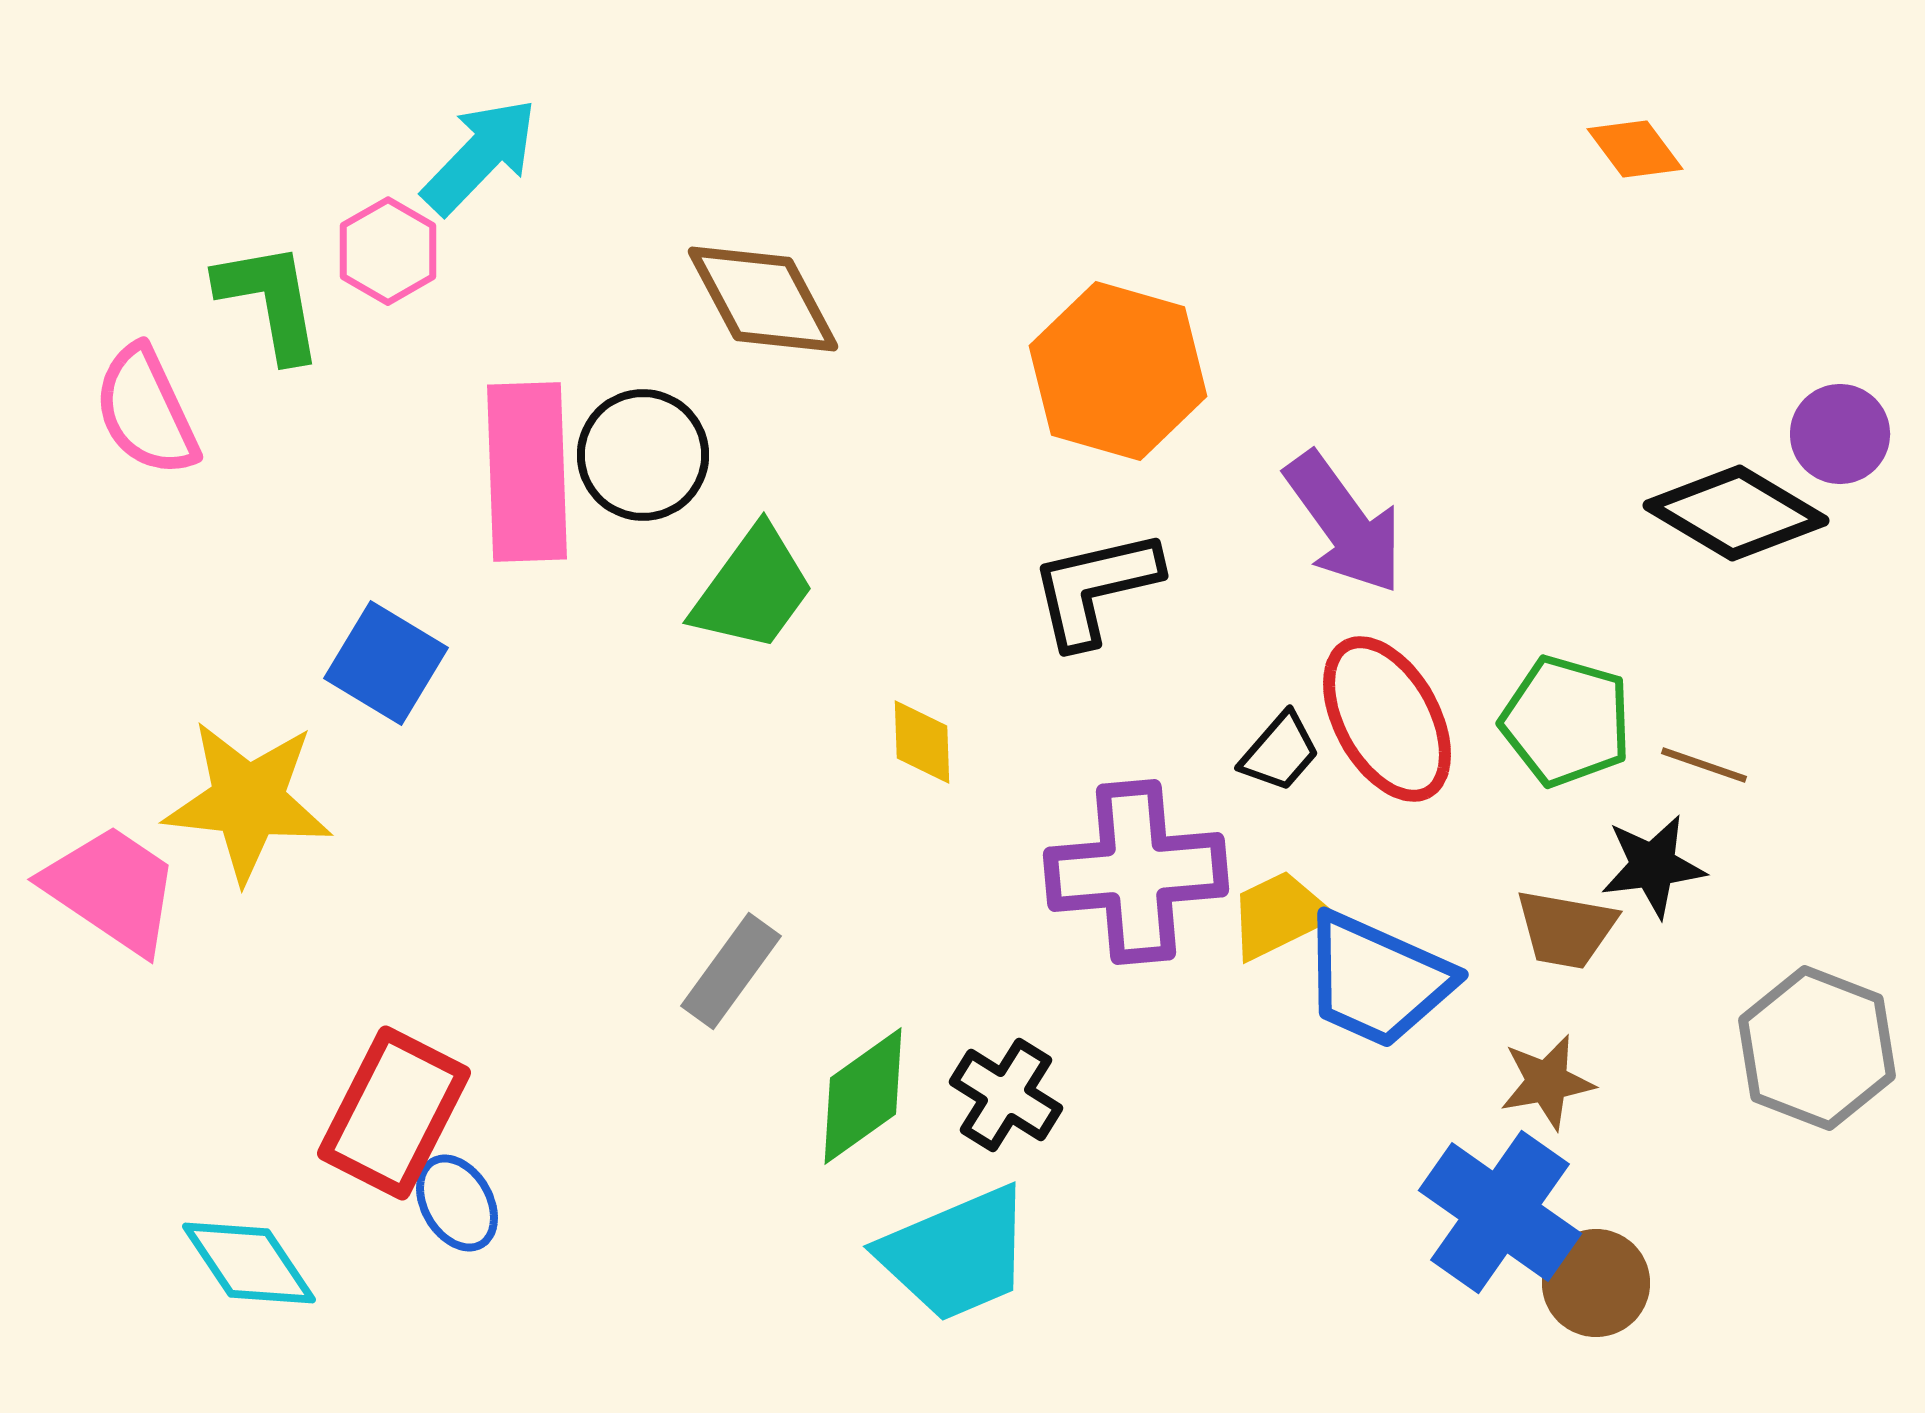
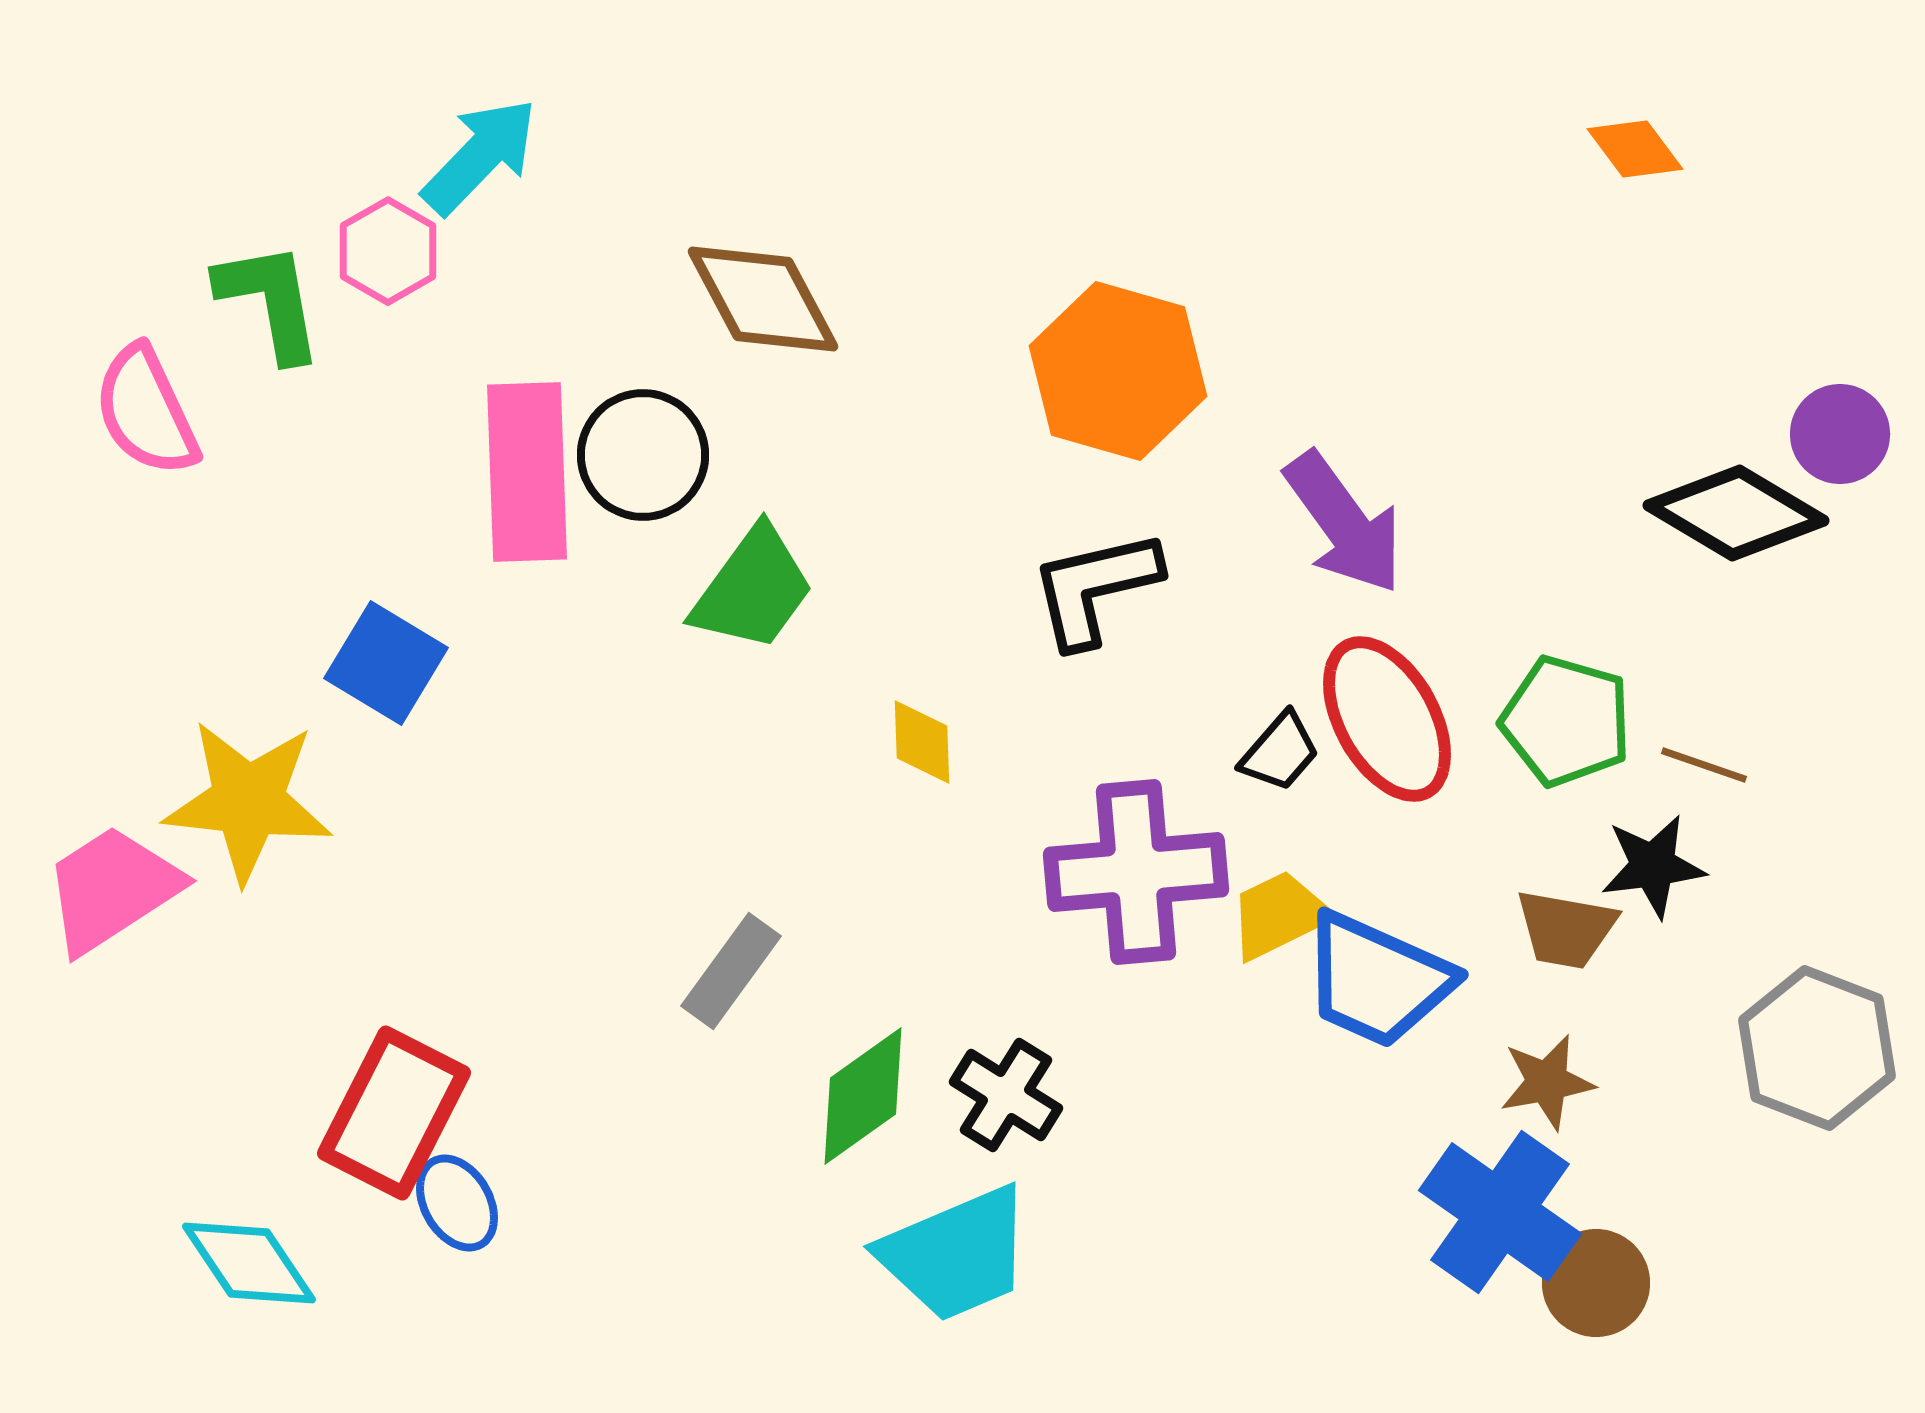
pink trapezoid: rotated 67 degrees counterclockwise
